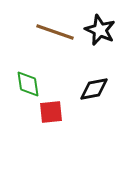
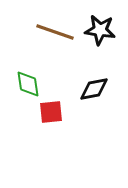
black star: rotated 16 degrees counterclockwise
